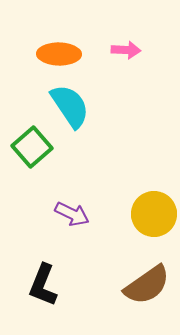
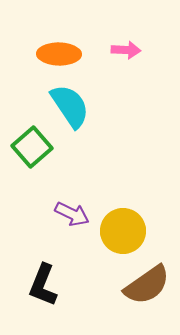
yellow circle: moved 31 px left, 17 px down
